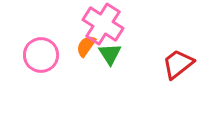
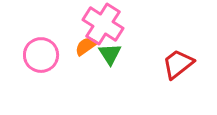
orange semicircle: rotated 20 degrees clockwise
